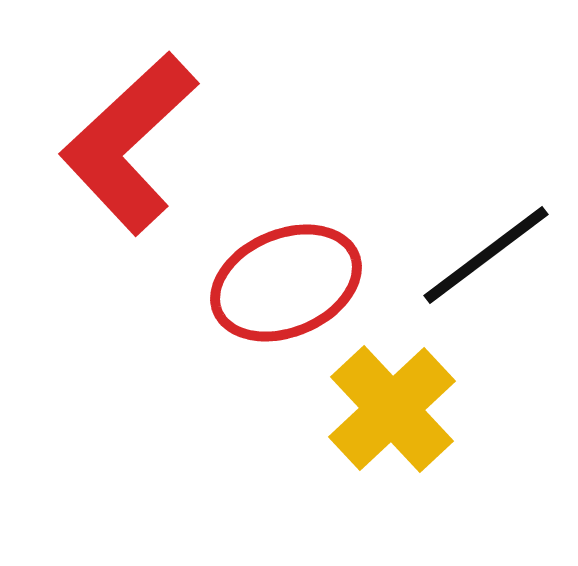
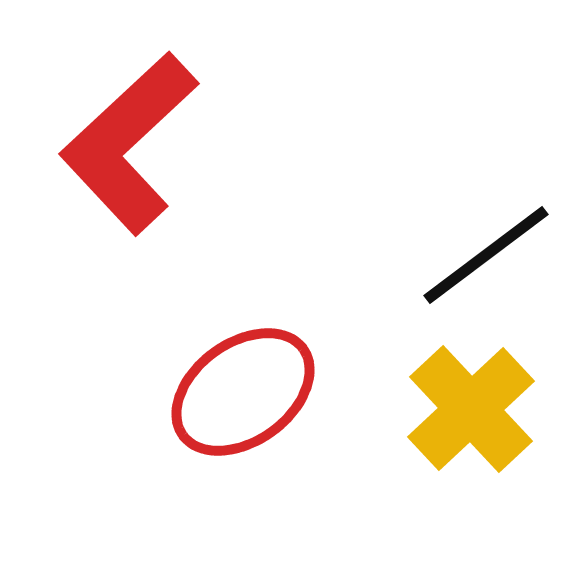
red ellipse: moved 43 px left, 109 px down; rotated 13 degrees counterclockwise
yellow cross: moved 79 px right
